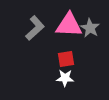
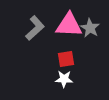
white star: moved 1 px left, 1 px down
